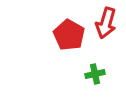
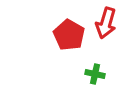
green cross: rotated 24 degrees clockwise
